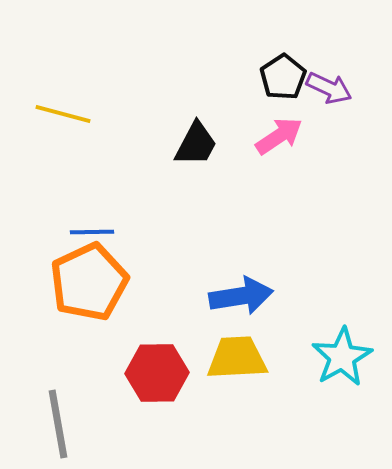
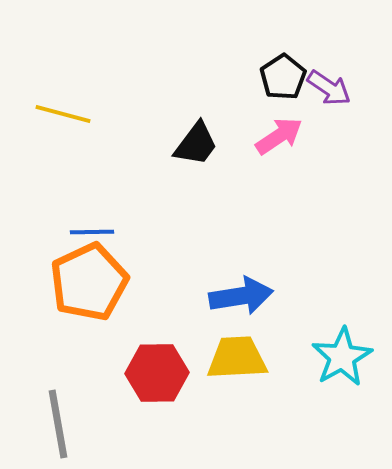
purple arrow: rotated 9 degrees clockwise
black trapezoid: rotated 9 degrees clockwise
